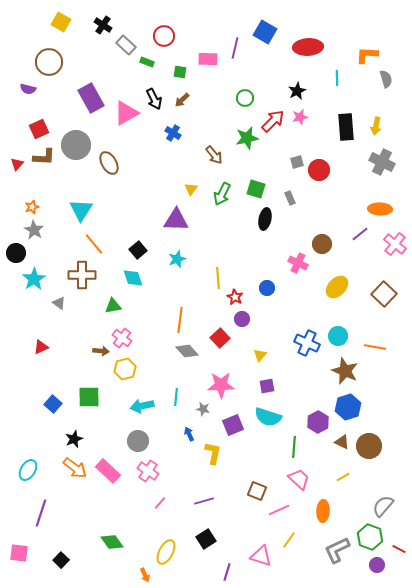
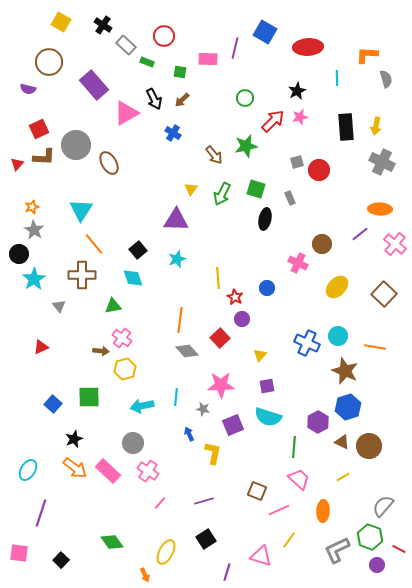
purple rectangle at (91, 98): moved 3 px right, 13 px up; rotated 12 degrees counterclockwise
green star at (247, 138): moved 1 px left, 8 px down
black circle at (16, 253): moved 3 px right, 1 px down
gray triangle at (59, 303): moved 3 px down; rotated 16 degrees clockwise
gray circle at (138, 441): moved 5 px left, 2 px down
